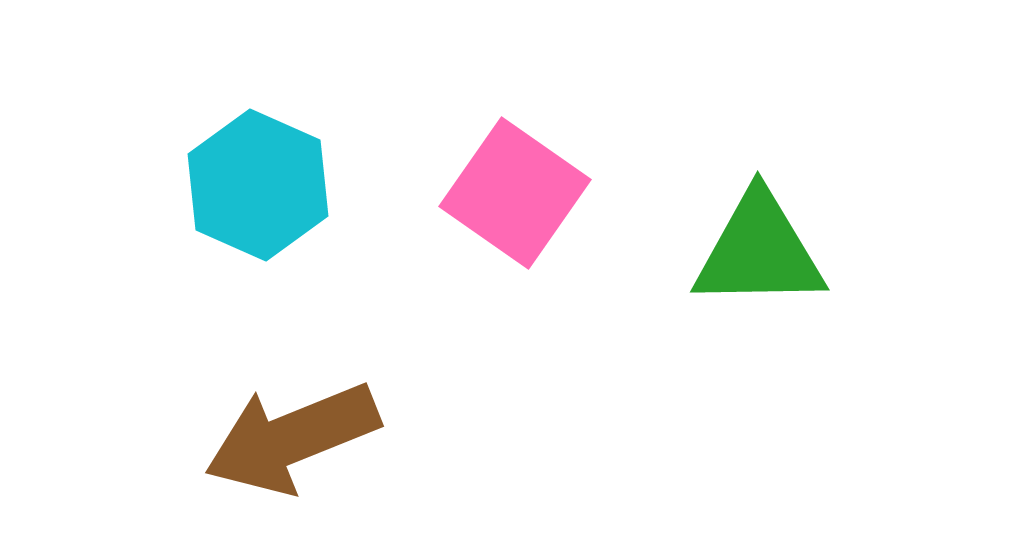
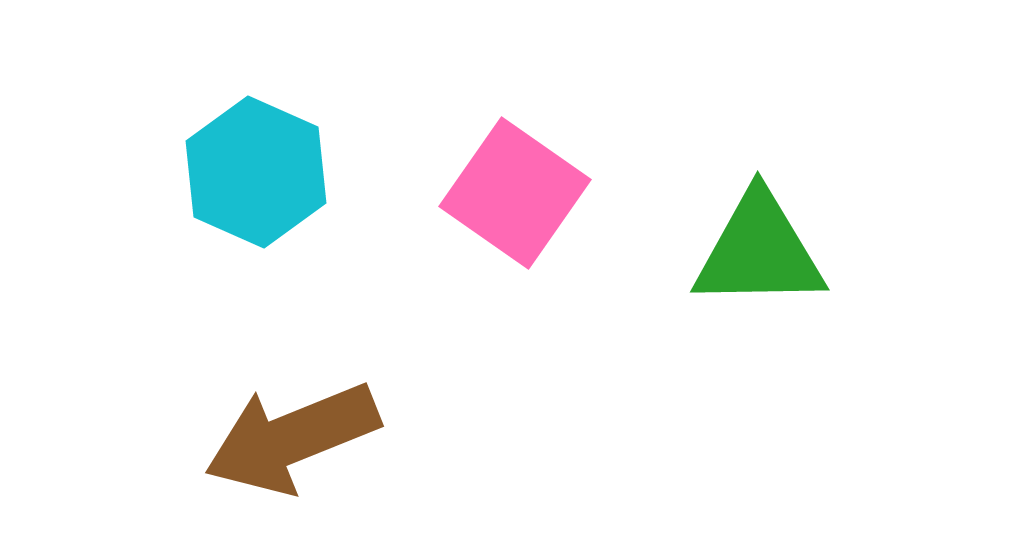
cyan hexagon: moved 2 px left, 13 px up
